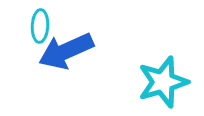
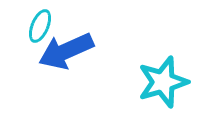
cyan ellipse: rotated 20 degrees clockwise
